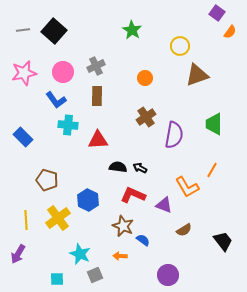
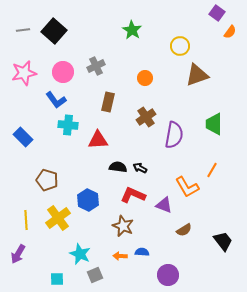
brown rectangle: moved 11 px right, 6 px down; rotated 12 degrees clockwise
blue semicircle: moved 1 px left, 12 px down; rotated 32 degrees counterclockwise
